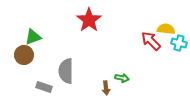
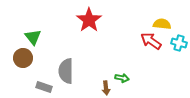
yellow semicircle: moved 4 px left, 5 px up
green triangle: rotated 48 degrees counterclockwise
red arrow: rotated 10 degrees counterclockwise
brown circle: moved 1 px left, 3 px down
